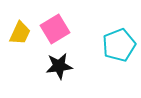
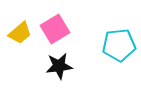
yellow trapezoid: rotated 25 degrees clockwise
cyan pentagon: rotated 16 degrees clockwise
